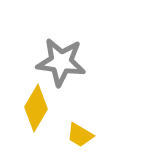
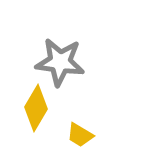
gray star: moved 1 px left
